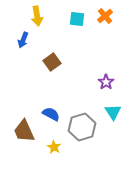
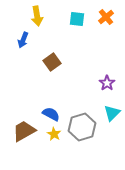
orange cross: moved 1 px right, 1 px down
purple star: moved 1 px right, 1 px down
cyan triangle: moved 1 px left, 1 px down; rotated 18 degrees clockwise
brown trapezoid: rotated 85 degrees clockwise
yellow star: moved 13 px up
